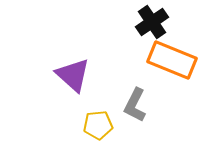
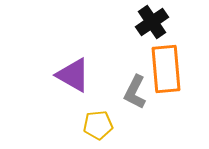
orange rectangle: moved 6 px left, 9 px down; rotated 63 degrees clockwise
purple triangle: rotated 12 degrees counterclockwise
gray L-shape: moved 13 px up
